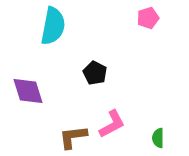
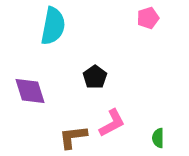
black pentagon: moved 4 px down; rotated 10 degrees clockwise
purple diamond: moved 2 px right
pink L-shape: moved 1 px up
